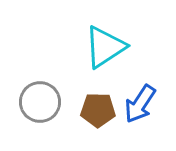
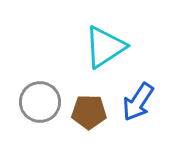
blue arrow: moved 2 px left, 2 px up
brown pentagon: moved 9 px left, 2 px down
